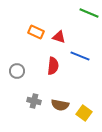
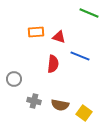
orange rectangle: rotated 28 degrees counterclockwise
red semicircle: moved 2 px up
gray circle: moved 3 px left, 8 px down
